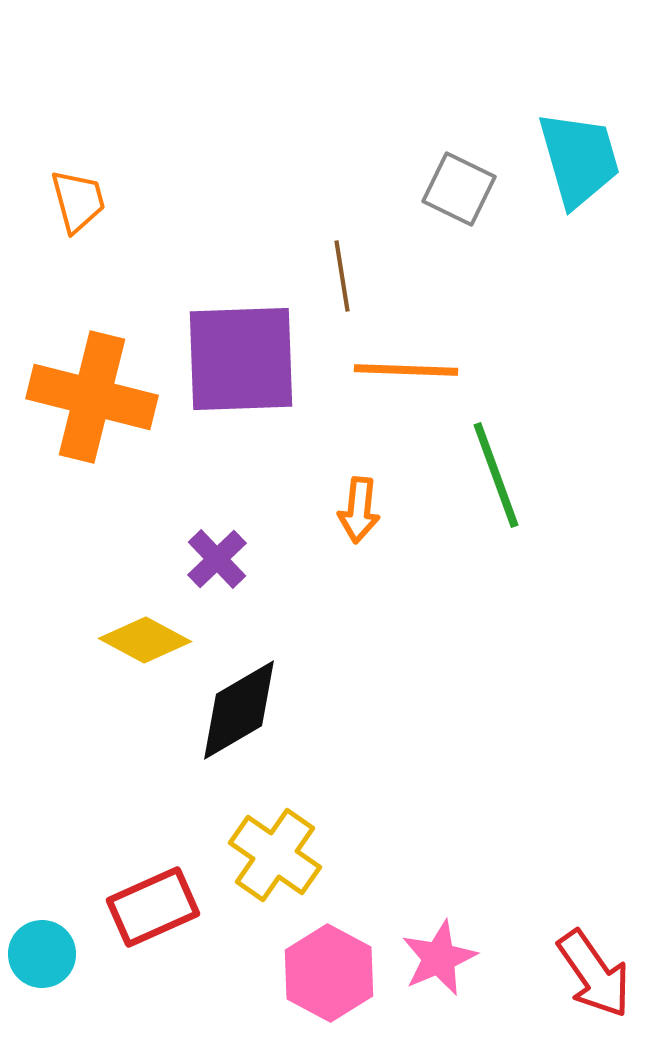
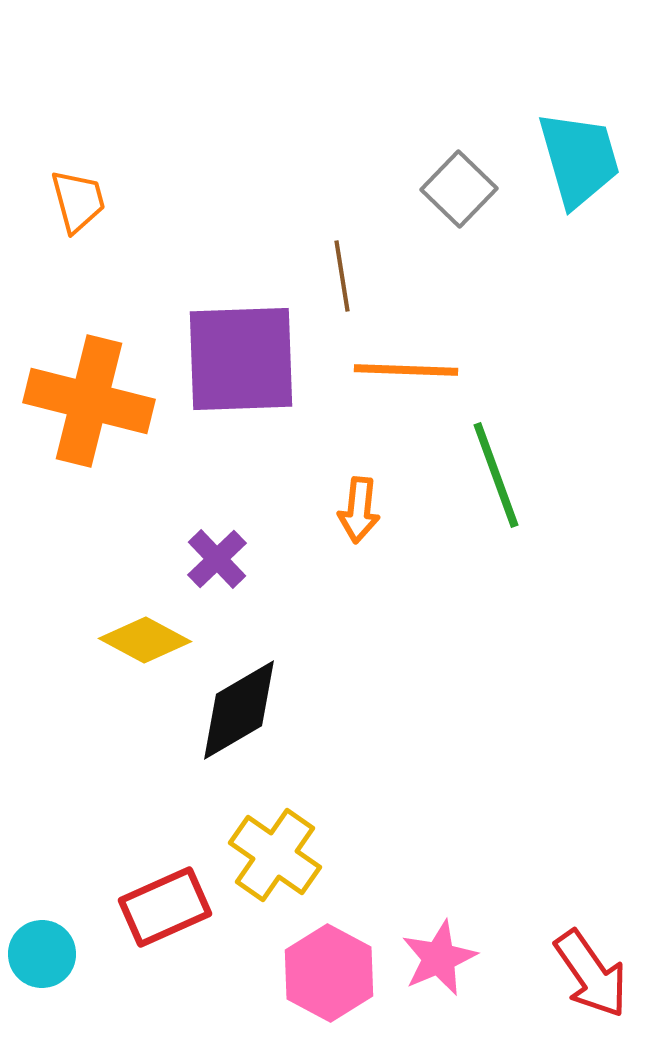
gray square: rotated 18 degrees clockwise
orange cross: moved 3 px left, 4 px down
red rectangle: moved 12 px right
red arrow: moved 3 px left
